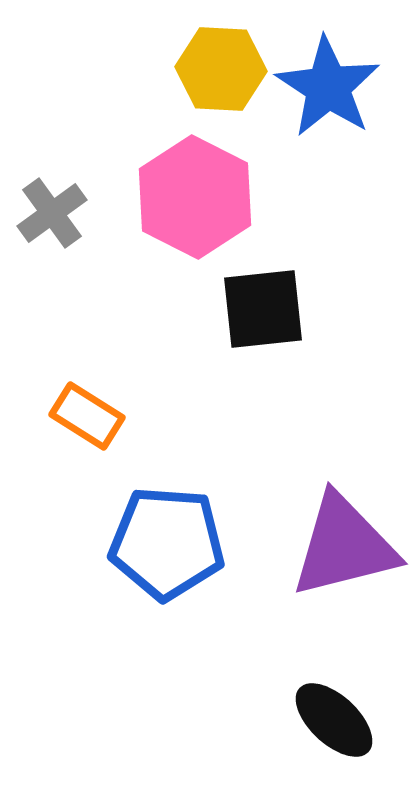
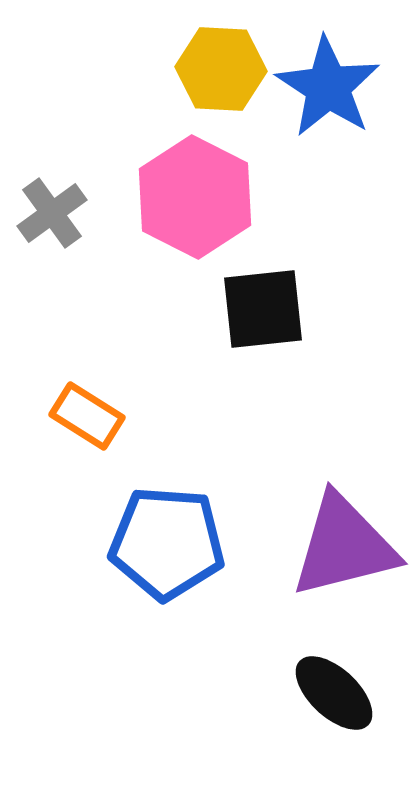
black ellipse: moved 27 px up
